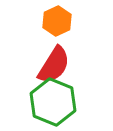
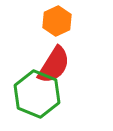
green hexagon: moved 16 px left, 8 px up
